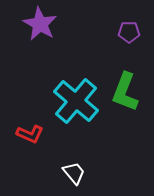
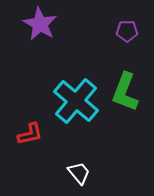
purple pentagon: moved 2 px left, 1 px up
red L-shape: rotated 36 degrees counterclockwise
white trapezoid: moved 5 px right
